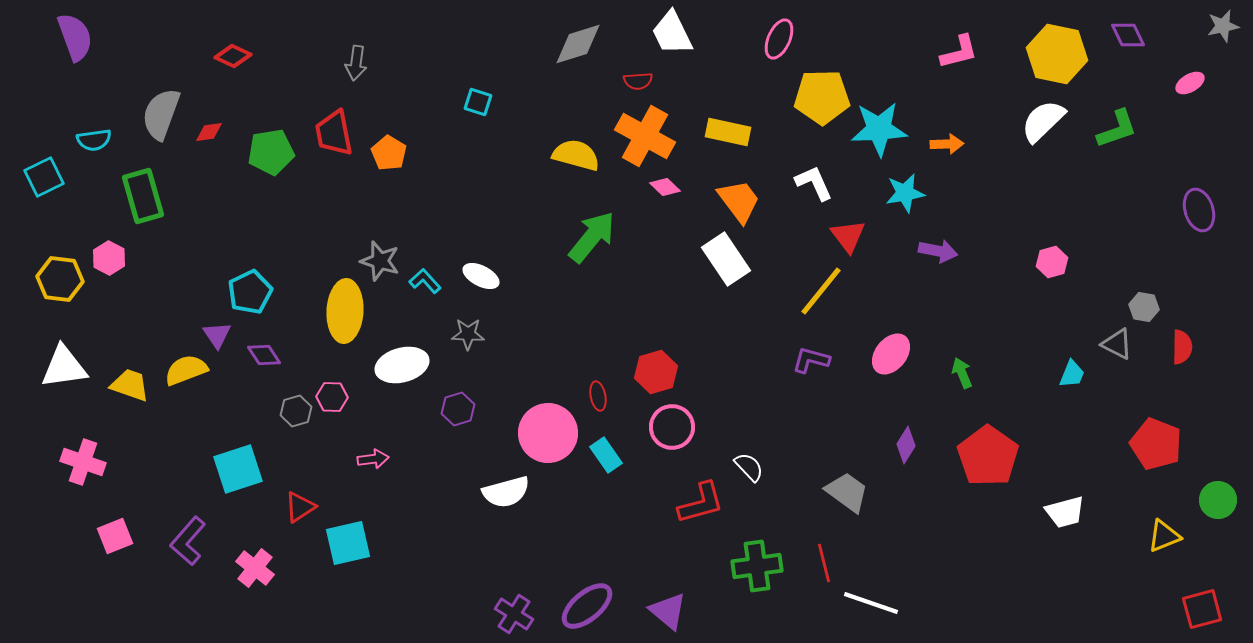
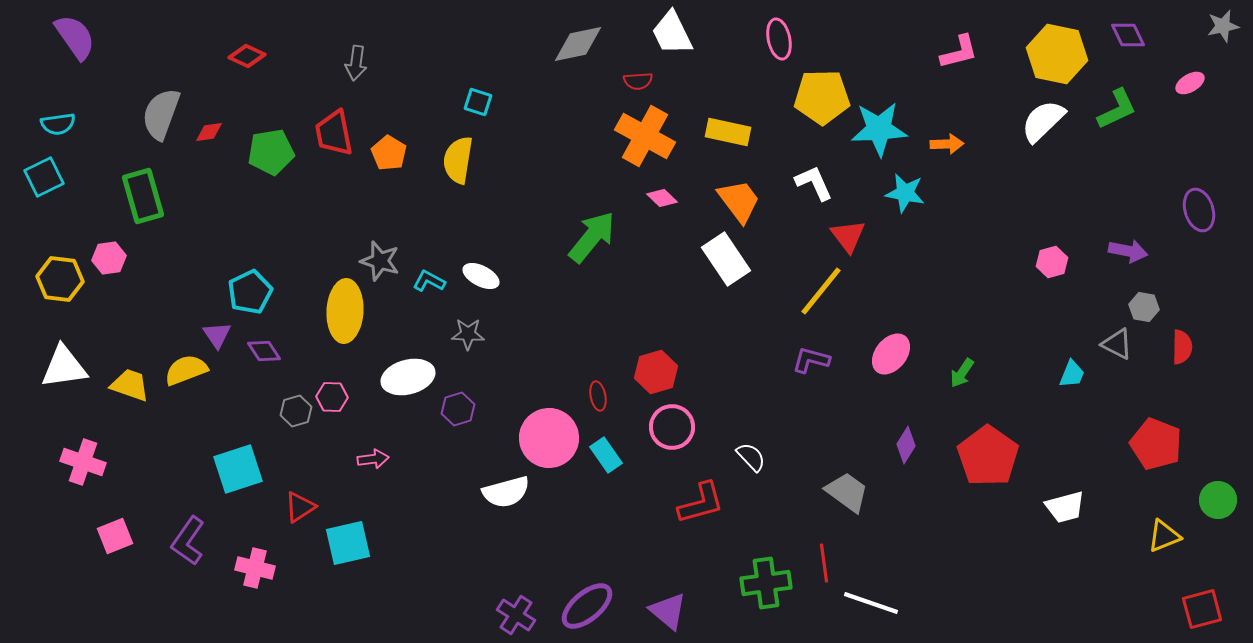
purple semicircle at (75, 37): rotated 15 degrees counterclockwise
pink ellipse at (779, 39): rotated 36 degrees counterclockwise
gray diamond at (578, 44): rotated 6 degrees clockwise
red diamond at (233, 56): moved 14 px right
green L-shape at (1117, 129): moved 20 px up; rotated 6 degrees counterclockwise
cyan semicircle at (94, 140): moved 36 px left, 16 px up
yellow semicircle at (576, 155): moved 118 px left, 5 px down; rotated 96 degrees counterclockwise
pink diamond at (665, 187): moved 3 px left, 11 px down
cyan star at (905, 193): rotated 21 degrees clockwise
purple arrow at (938, 251): moved 190 px right
pink hexagon at (109, 258): rotated 24 degrees clockwise
cyan L-shape at (425, 281): moved 4 px right; rotated 20 degrees counterclockwise
purple diamond at (264, 355): moved 4 px up
white ellipse at (402, 365): moved 6 px right, 12 px down
green arrow at (962, 373): rotated 124 degrees counterclockwise
pink circle at (548, 433): moved 1 px right, 5 px down
white semicircle at (749, 467): moved 2 px right, 10 px up
white trapezoid at (1065, 512): moved 5 px up
purple L-shape at (188, 541): rotated 6 degrees counterclockwise
red line at (824, 563): rotated 6 degrees clockwise
green cross at (757, 566): moved 9 px right, 17 px down
pink cross at (255, 568): rotated 24 degrees counterclockwise
purple cross at (514, 614): moved 2 px right, 1 px down
